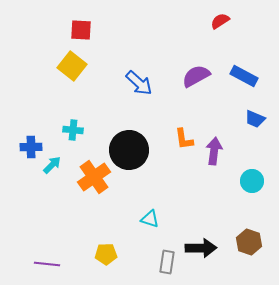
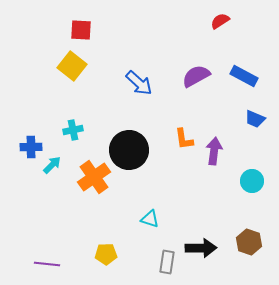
cyan cross: rotated 18 degrees counterclockwise
